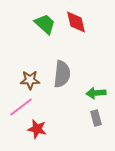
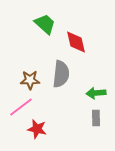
red diamond: moved 20 px down
gray semicircle: moved 1 px left
gray rectangle: rotated 14 degrees clockwise
